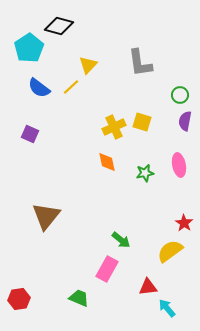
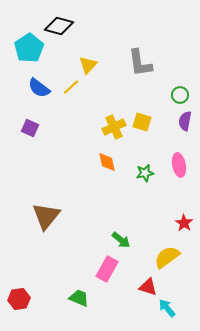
purple square: moved 6 px up
yellow semicircle: moved 3 px left, 6 px down
red triangle: rotated 24 degrees clockwise
